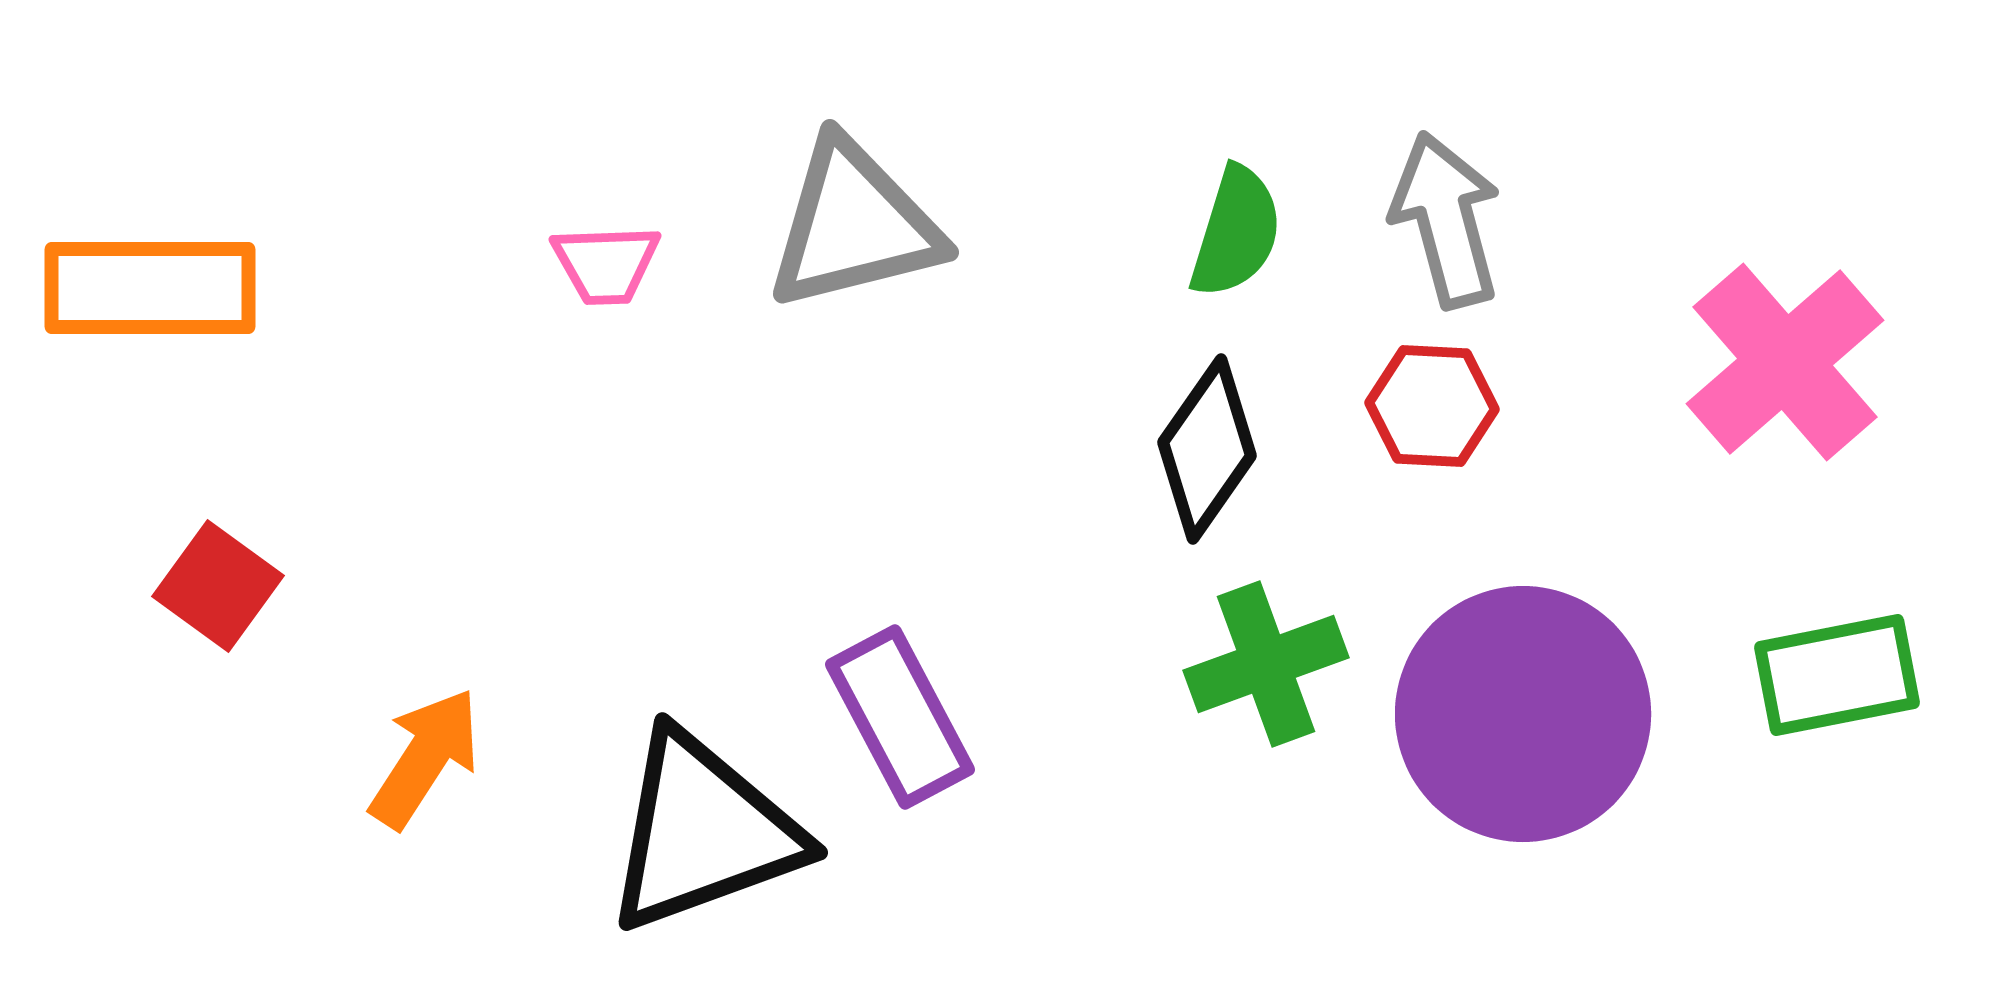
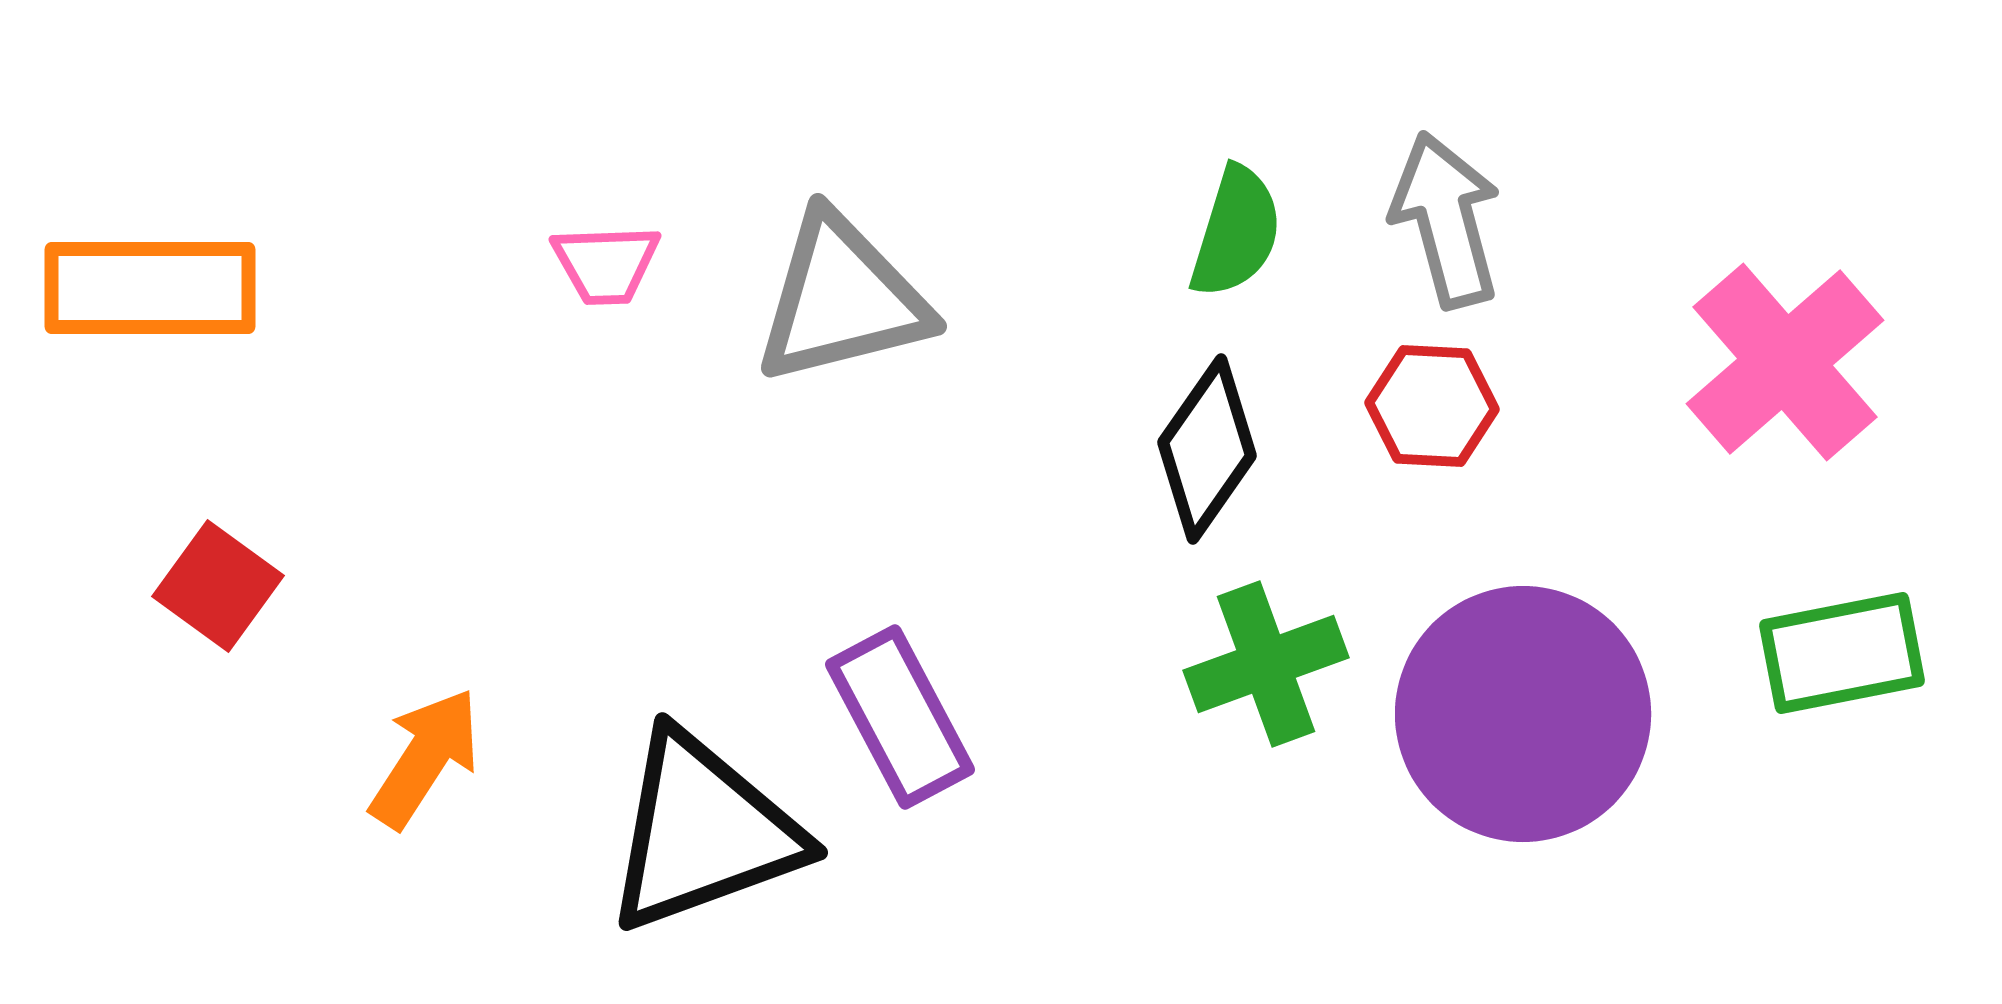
gray triangle: moved 12 px left, 74 px down
green rectangle: moved 5 px right, 22 px up
